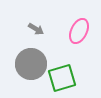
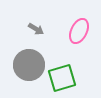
gray circle: moved 2 px left, 1 px down
